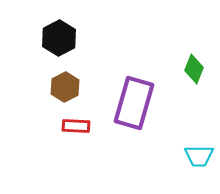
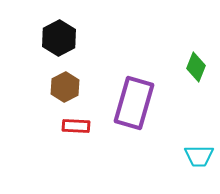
green diamond: moved 2 px right, 2 px up
